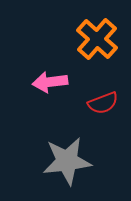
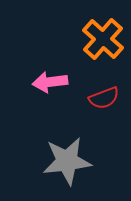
orange cross: moved 6 px right
red semicircle: moved 1 px right, 5 px up
